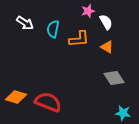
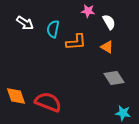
pink star: rotated 24 degrees clockwise
white semicircle: moved 3 px right
orange L-shape: moved 3 px left, 3 px down
orange diamond: moved 1 px up; rotated 55 degrees clockwise
